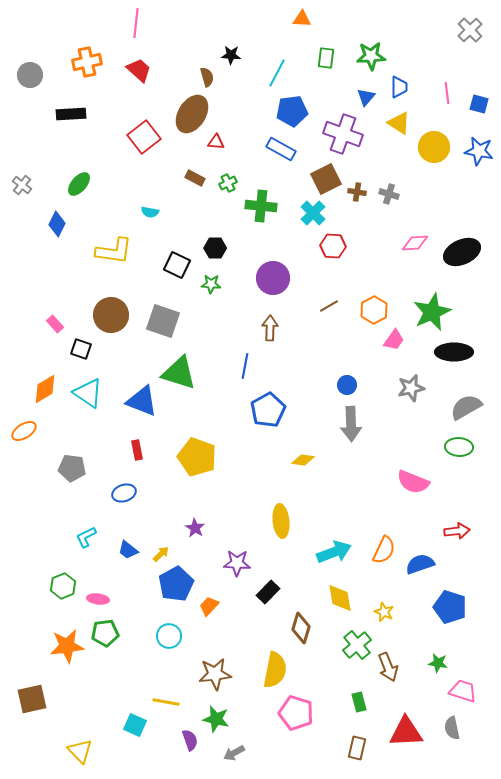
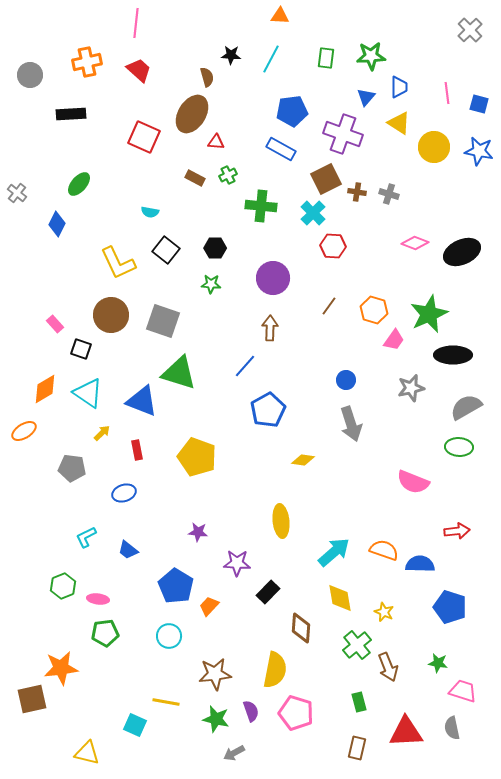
orange triangle at (302, 19): moved 22 px left, 3 px up
cyan line at (277, 73): moved 6 px left, 14 px up
red square at (144, 137): rotated 28 degrees counterclockwise
green cross at (228, 183): moved 8 px up
gray cross at (22, 185): moved 5 px left, 8 px down
pink diamond at (415, 243): rotated 24 degrees clockwise
yellow L-shape at (114, 251): moved 4 px right, 12 px down; rotated 57 degrees clockwise
black square at (177, 265): moved 11 px left, 15 px up; rotated 12 degrees clockwise
brown line at (329, 306): rotated 24 degrees counterclockwise
orange hexagon at (374, 310): rotated 16 degrees counterclockwise
green star at (432, 312): moved 3 px left, 2 px down
black ellipse at (454, 352): moved 1 px left, 3 px down
blue line at (245, 366): rotated 30 degrees clockwise
blue circle at (347, 385): moved 1 px left, 5 px up
gray arrow at (351, 424): rotated 16 degrees counterclockwise
purple star at (195, 528): moved 3 px right, 4 px down; rotated 24 degrees counterclockwise
orange semicircle at (384, 550): rotated 96 degrees counterclockwise
cyan arrow at (334, 552): rotated 20 degrees counterclockwise
yellow arrow at (161, 554): moved 59 px left, 121 px up
blue semicircle at (420, 564): rotated 20 degrees clockwise
blue pentagon at (176, 584): moved 2 px down; rotated 12 degrees counterclockwise
brown diamond at (301, 628): rotated 12 degrees counterclockwise
orange star at (67, 646): moved 6 px left, 22 px down
purple semicircle at (190, 740): moved 61 px right, 29 px up
yellow triangle at (80, 751): moved 7 px right, 2 px down; rotated 32 degrees counterclockwise
